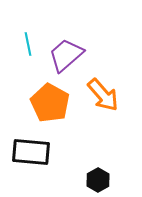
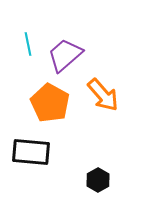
purple trapezoid: moved 1 px left
